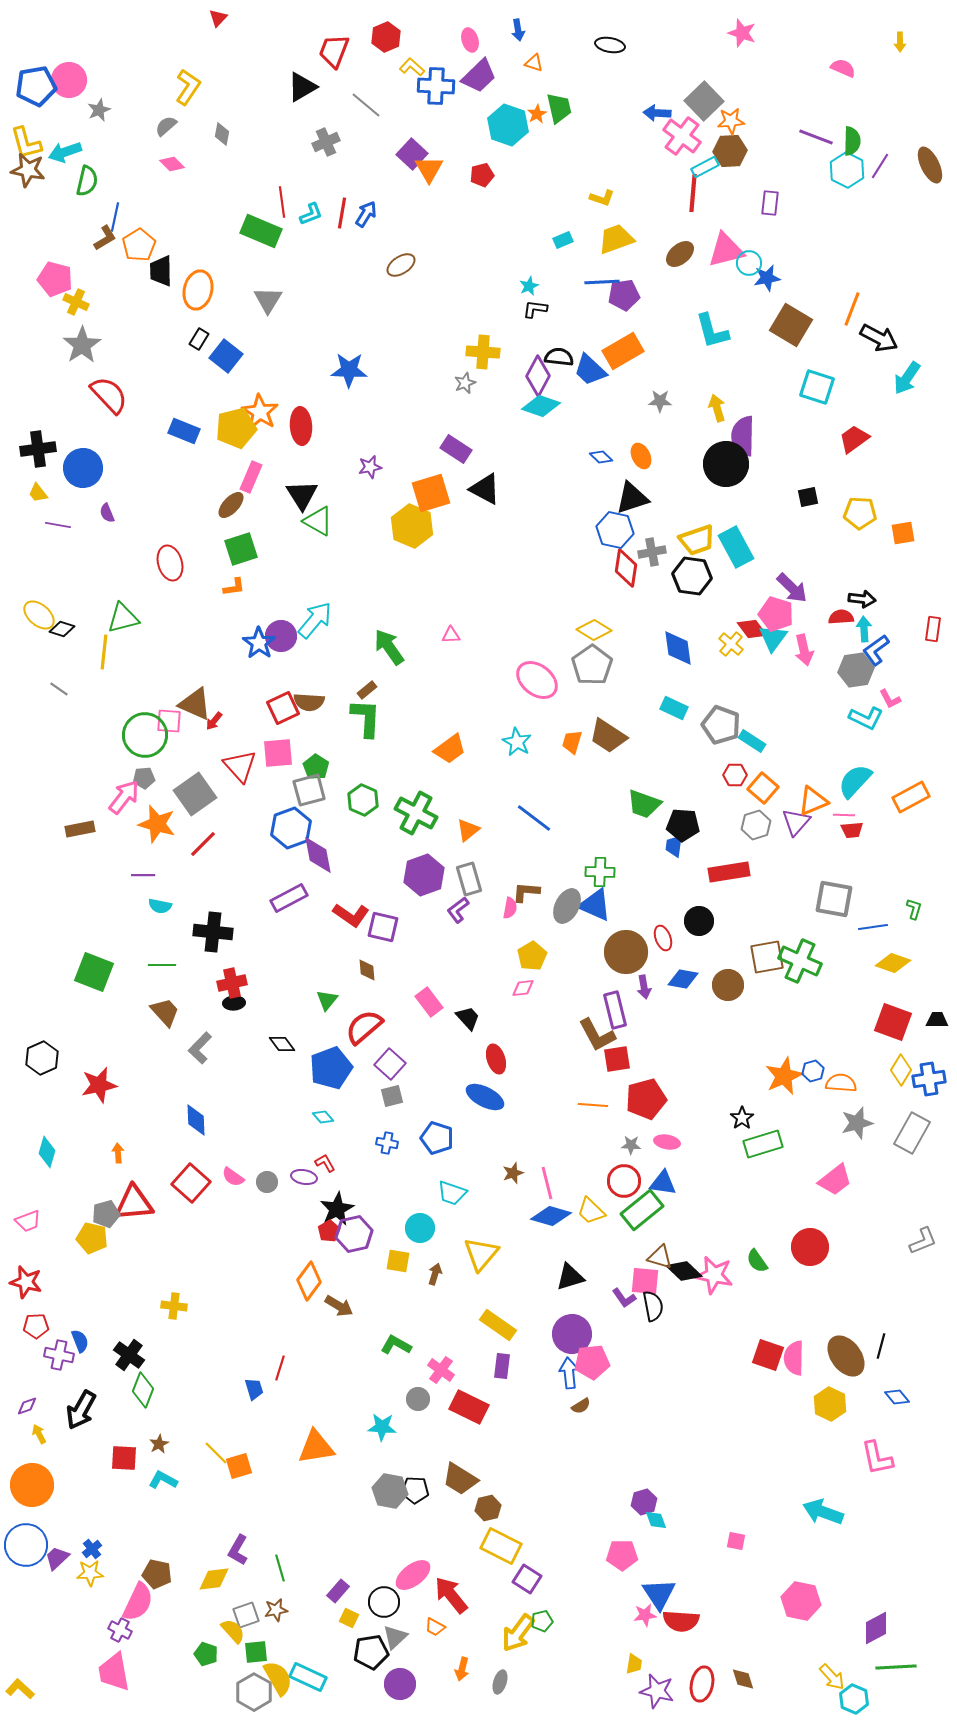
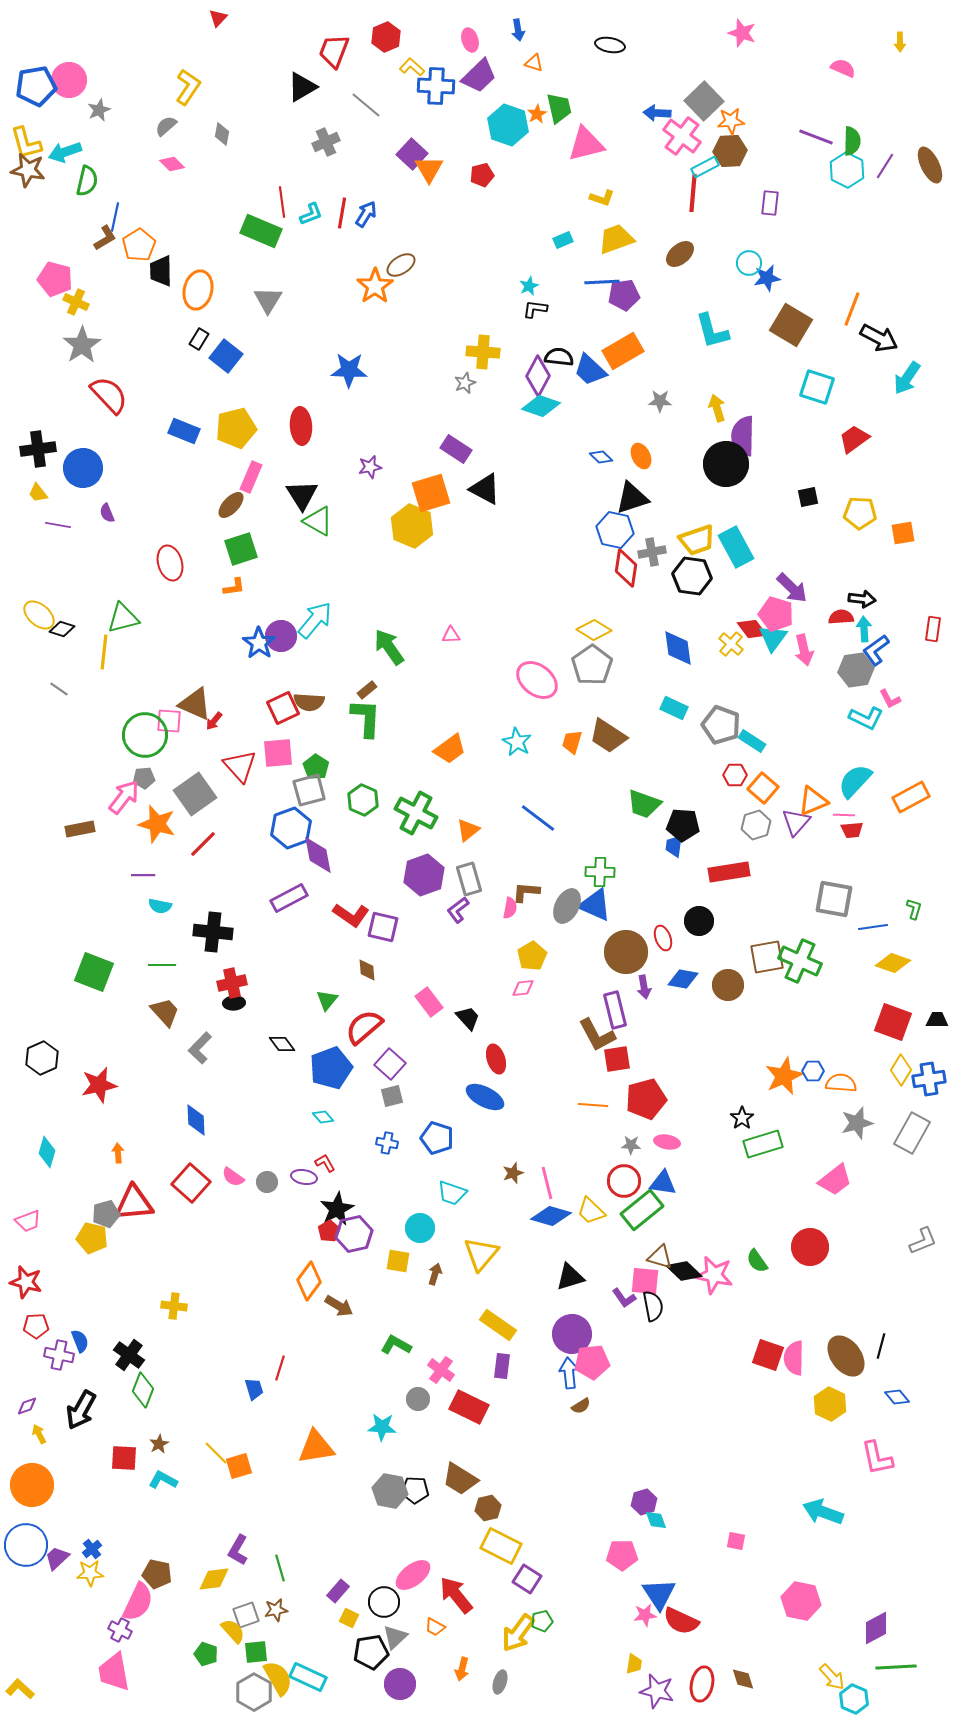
purple line at (880, 166): moved 5 px right
pink triangle at (726, 250): moved 140 px left, 106 px up
orange star at (260, 412): moved 115 px right, 126 px up; rotated 6 degrees clockwise
blue line at (534, 818): moved 4 px right
blue hexagon at (813, 1071): rotated 15 degrees clockwise
red arrow at (451, 1595): moved 5 px right
red semicircle at (681, 1621): rotated 21 degrees clockwise
